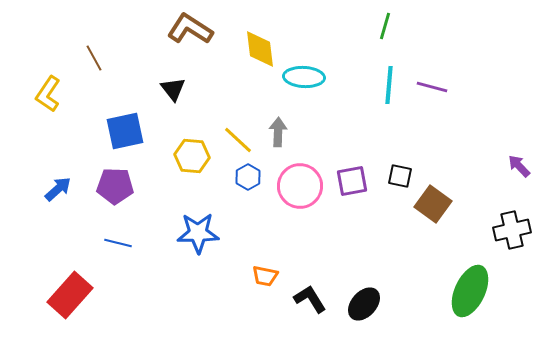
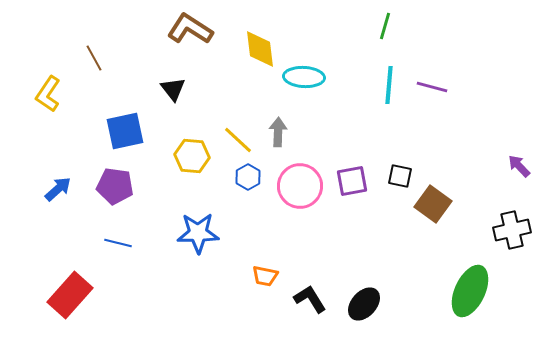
purple pentagon: rotated 6 degrees clockwise
